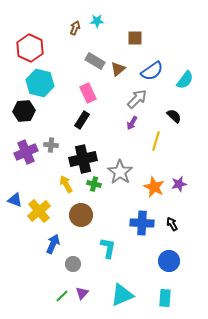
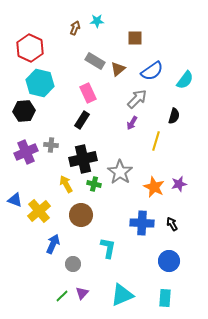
black semicircle: rotated 63 degrees clockwise
